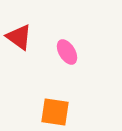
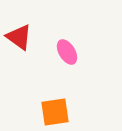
orange square: rotated 16 degrees counterclockwise
